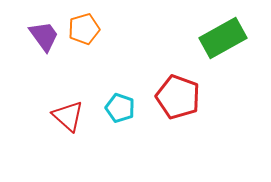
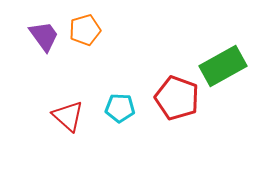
orange pentagon: moved 1 px right, 1 px down
green rectangle: moved 28 px down
red pentagon: moved 1 px left, 1 px down
cyan pentagon: rotated 16 degrees counterclockwise
